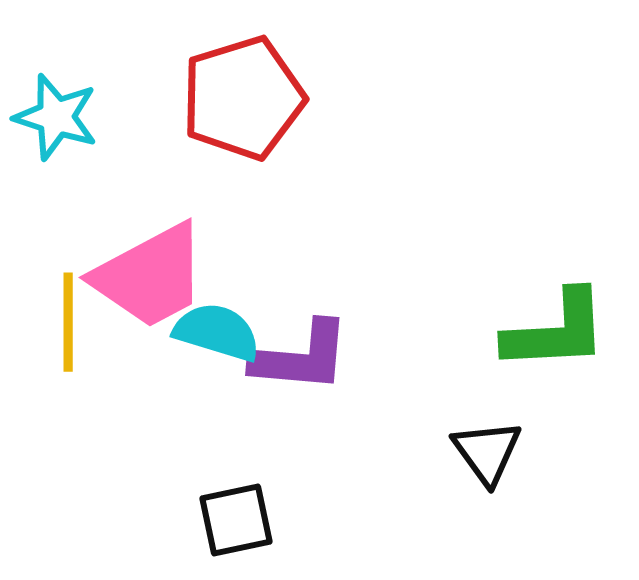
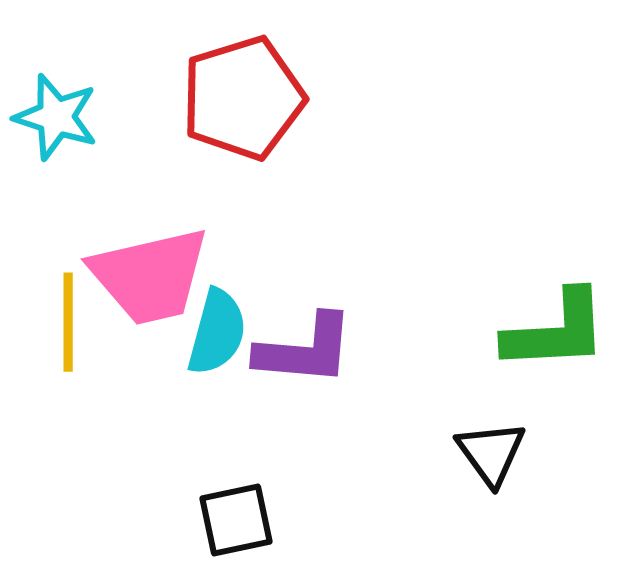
pink trapezoid: rotated 15 degrees clockwise
cyan semicircle: rotated 88 degrees clockwise
purple L-shape: moved 4 px right, 7 px up
black triangle: moved 4 px right, 1 px down
